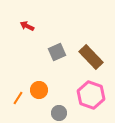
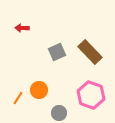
red arrow: moved 5 px left, 2 px down; rotated 24 degrees counterclockwise
brown rectangle: moved 1 px left, 5 px up
